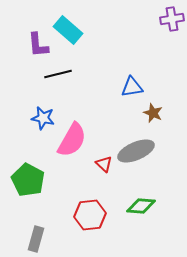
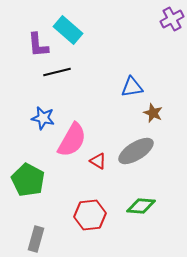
purple cross: rotated 20 degrees counterclockwise
black line: moved 1 px left, 2 px up
gray ellipse: rotated 9 degrees counterclockwise
red triangle: moved 6 px left, 3 px up; rotated 12 degrees counterclockwise
